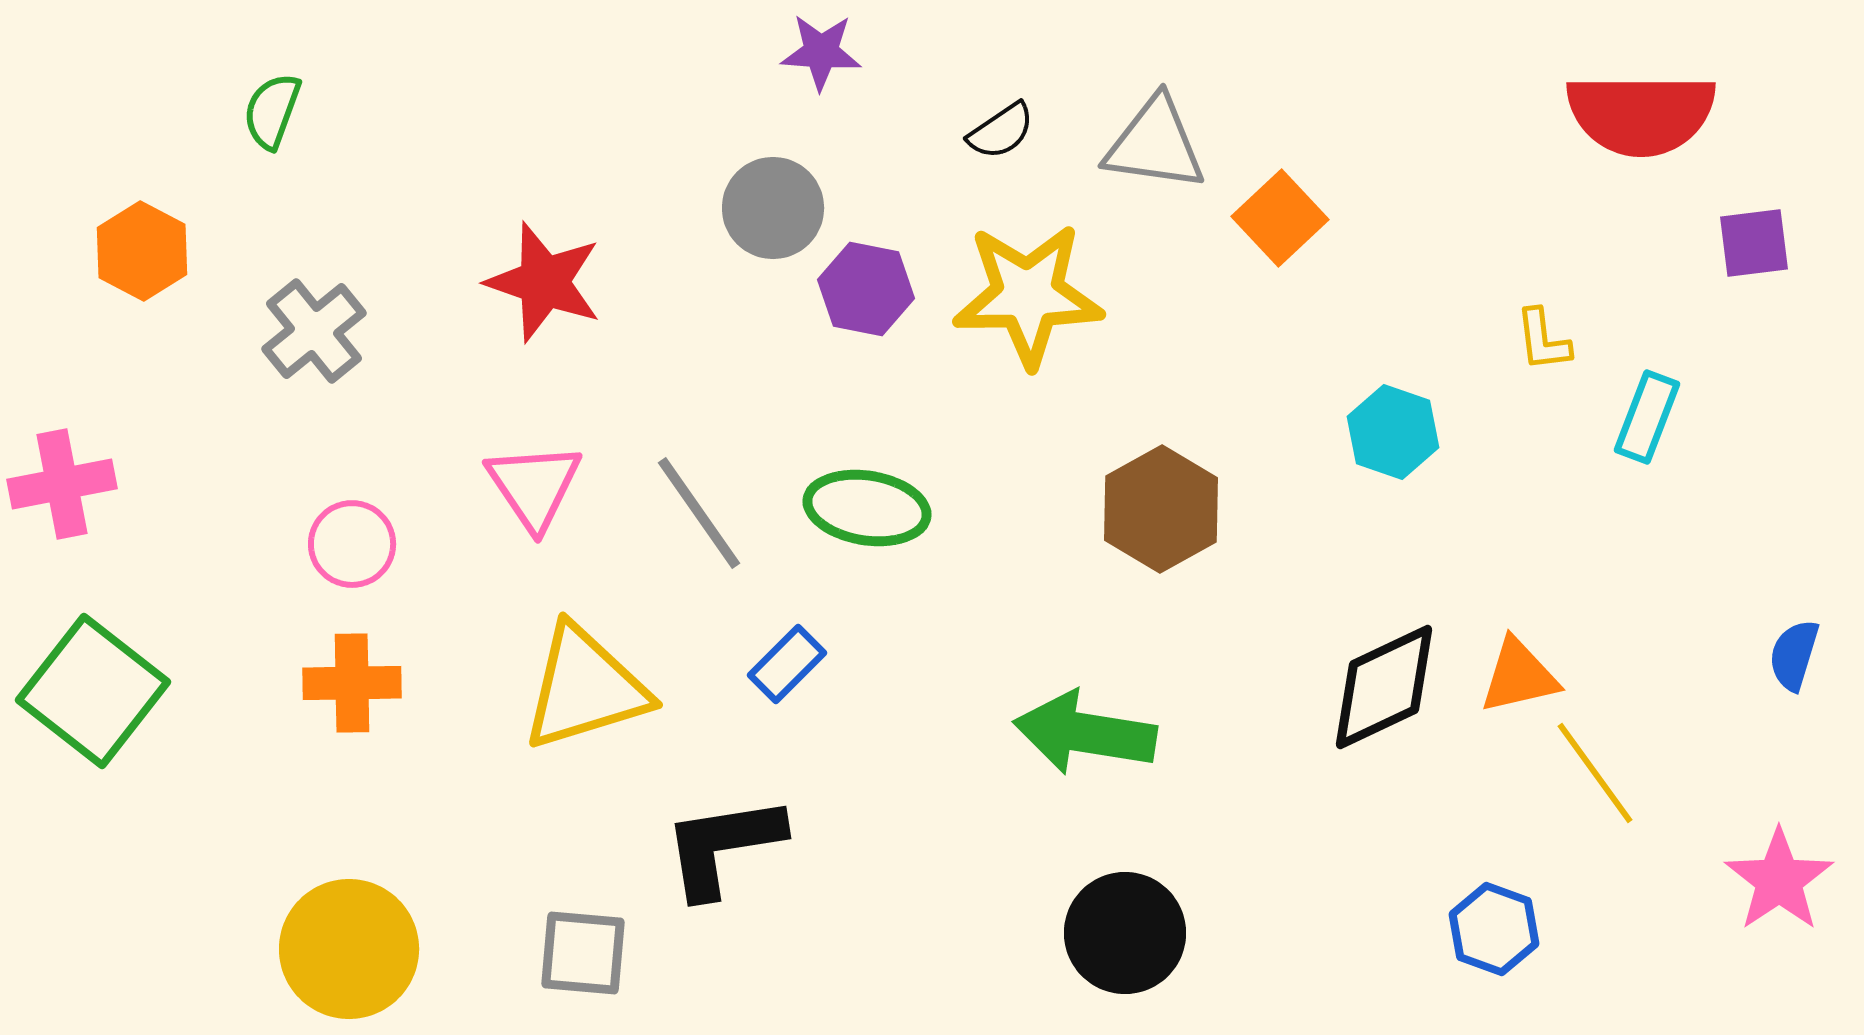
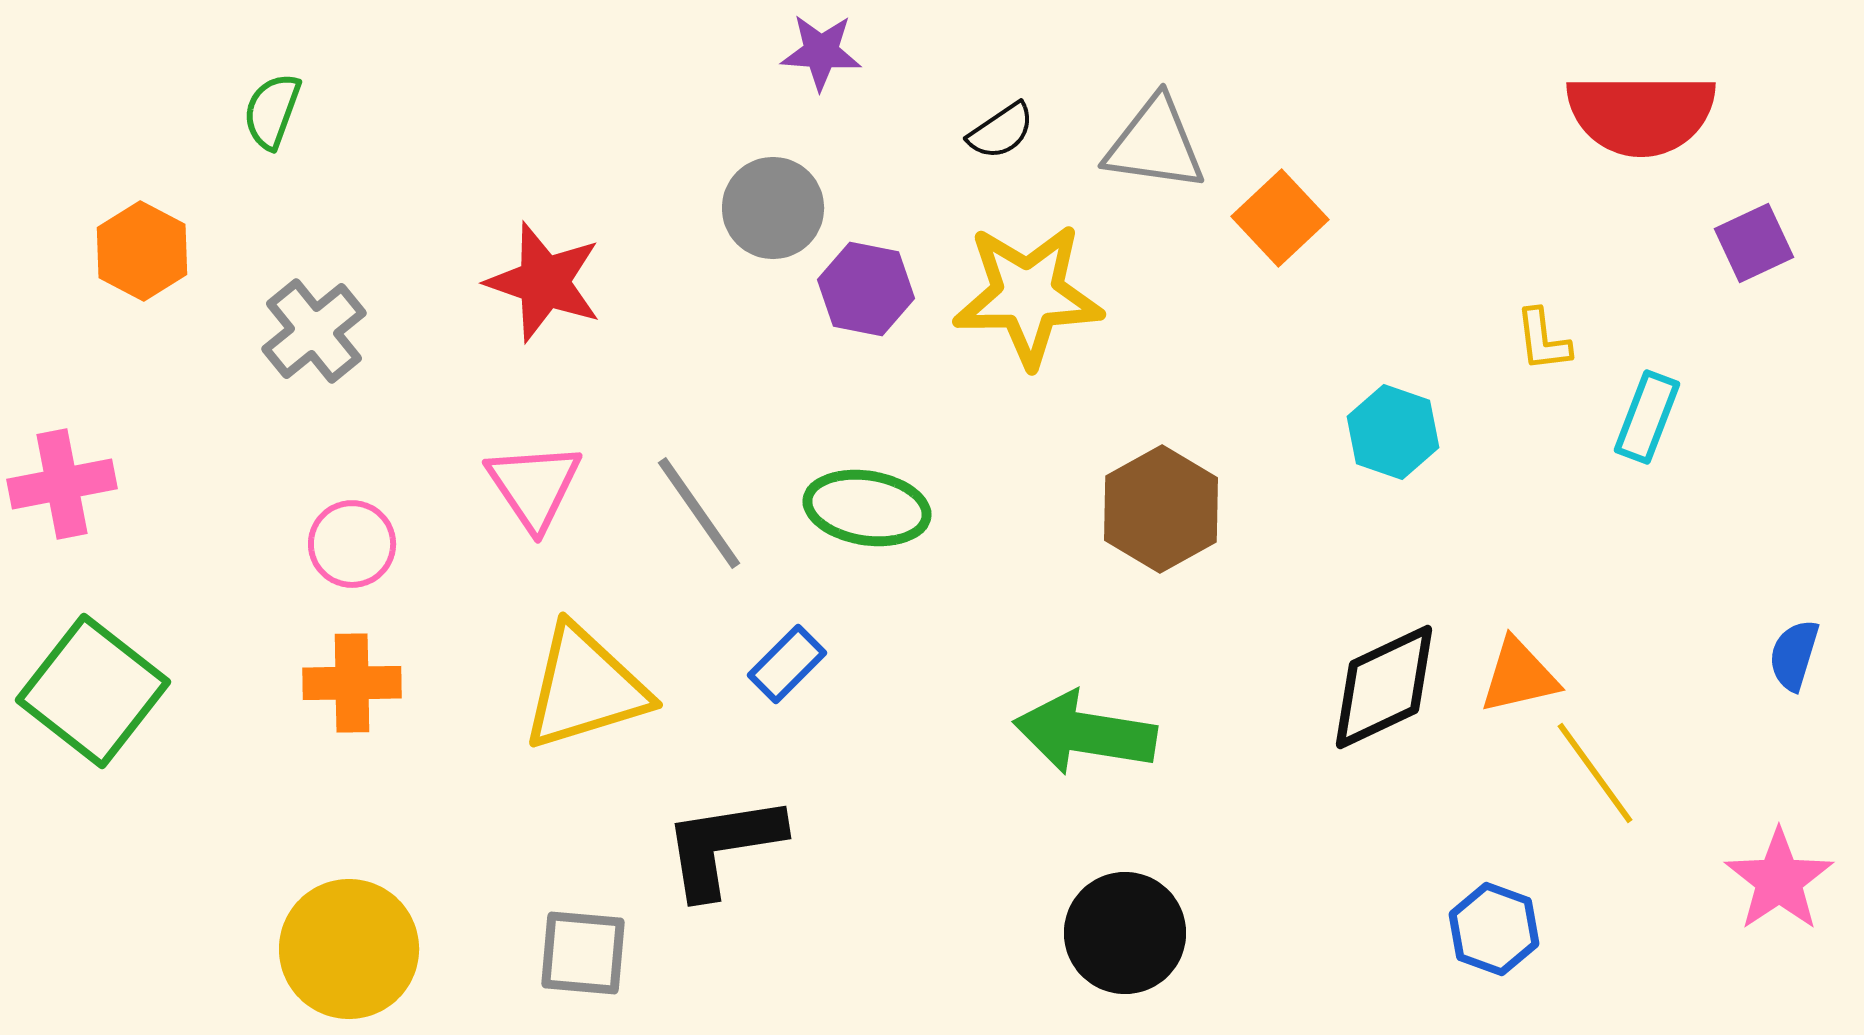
purple square: rotated 18 degrees counterclockwise
